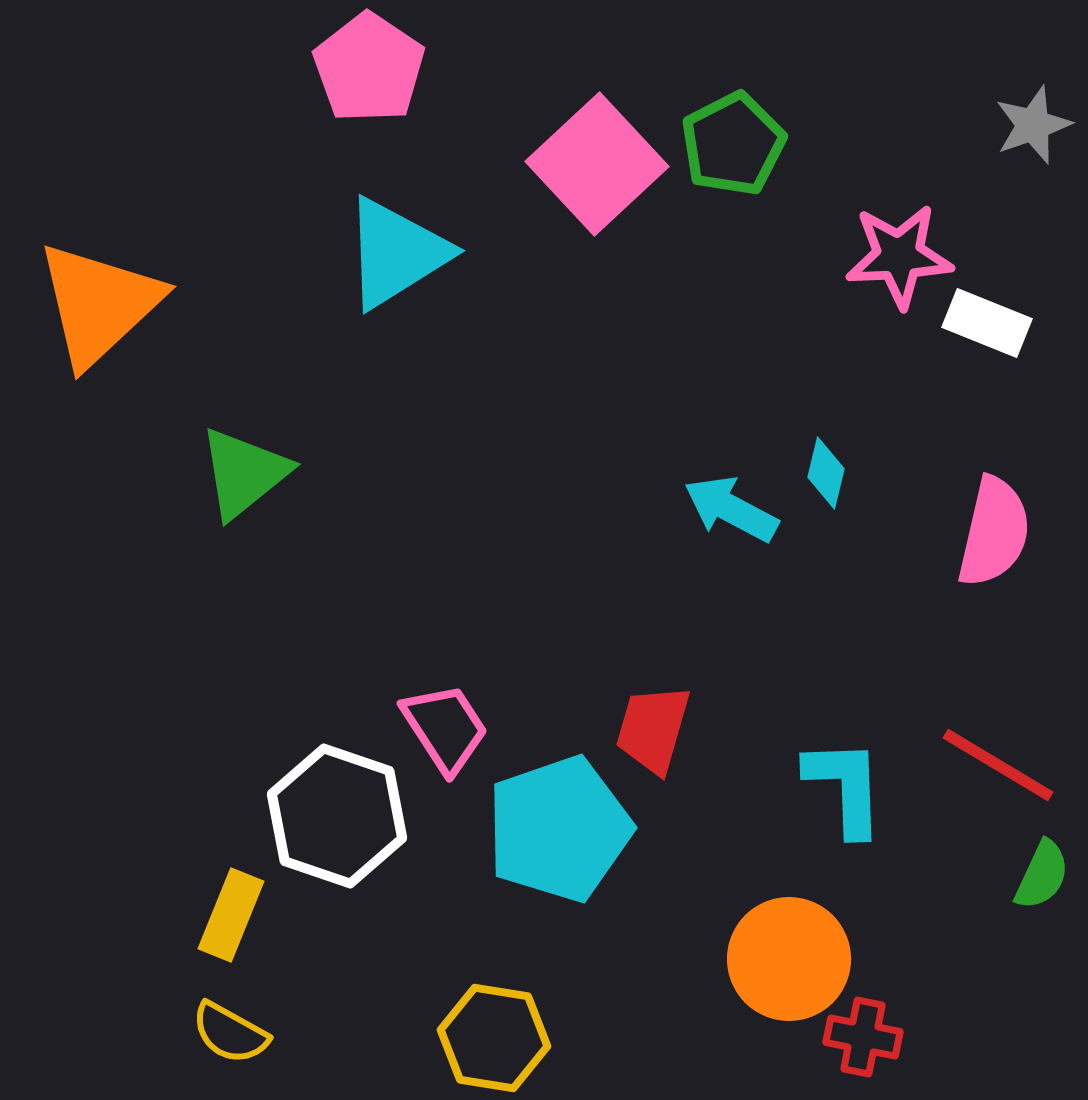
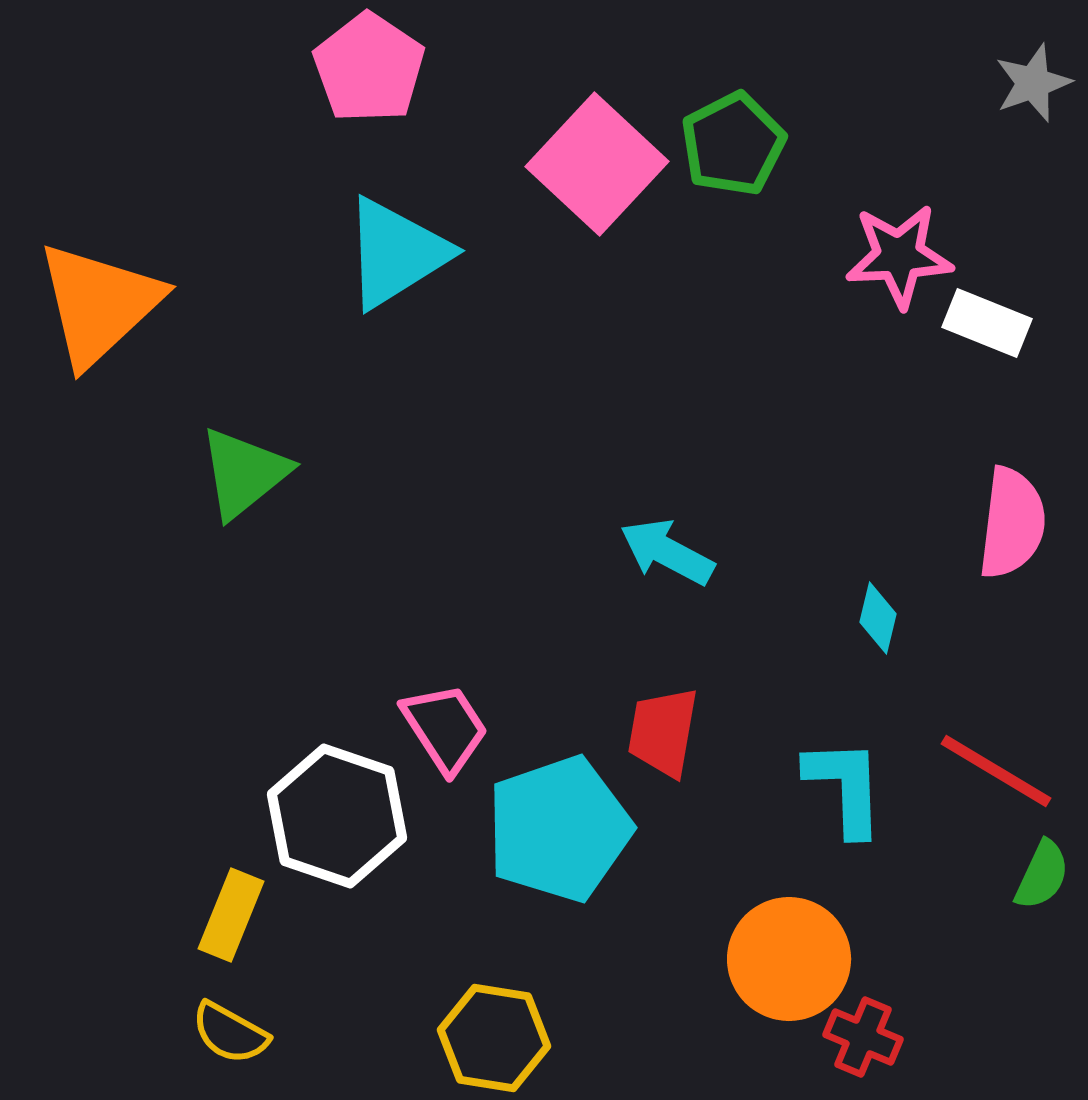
gray star: moved 42 px up
pink square: rotated 4 degrees counterclockwise
cyan diamond: moved 52 px right, 145 px down
cyan arrow: moved 64 px left, 43 px down
pink semicircle: moved 18 px right, 9 px up; rotated 6 degrees counterclockwise
red trapezoid: moved 10 px right, 3 px down; rotated 6 degrees counterclockwise
red line: moved 2 px left, 6 px down
red cross: rotated 12 degrees clockwise
